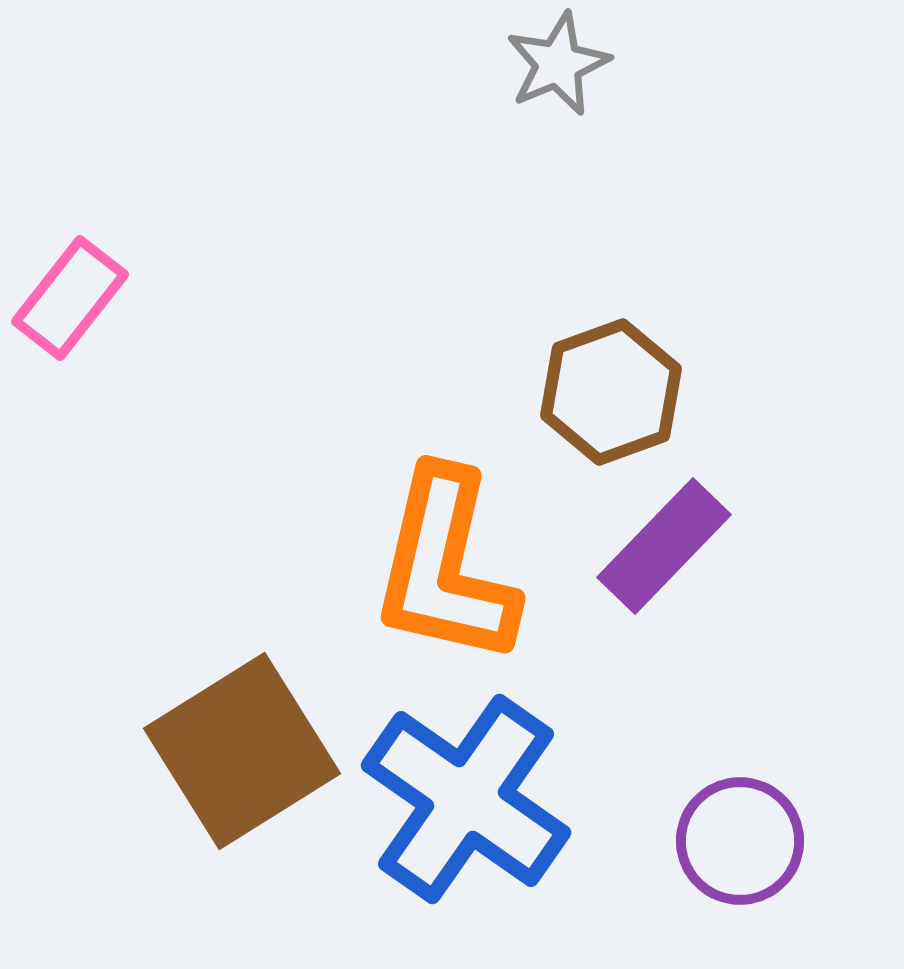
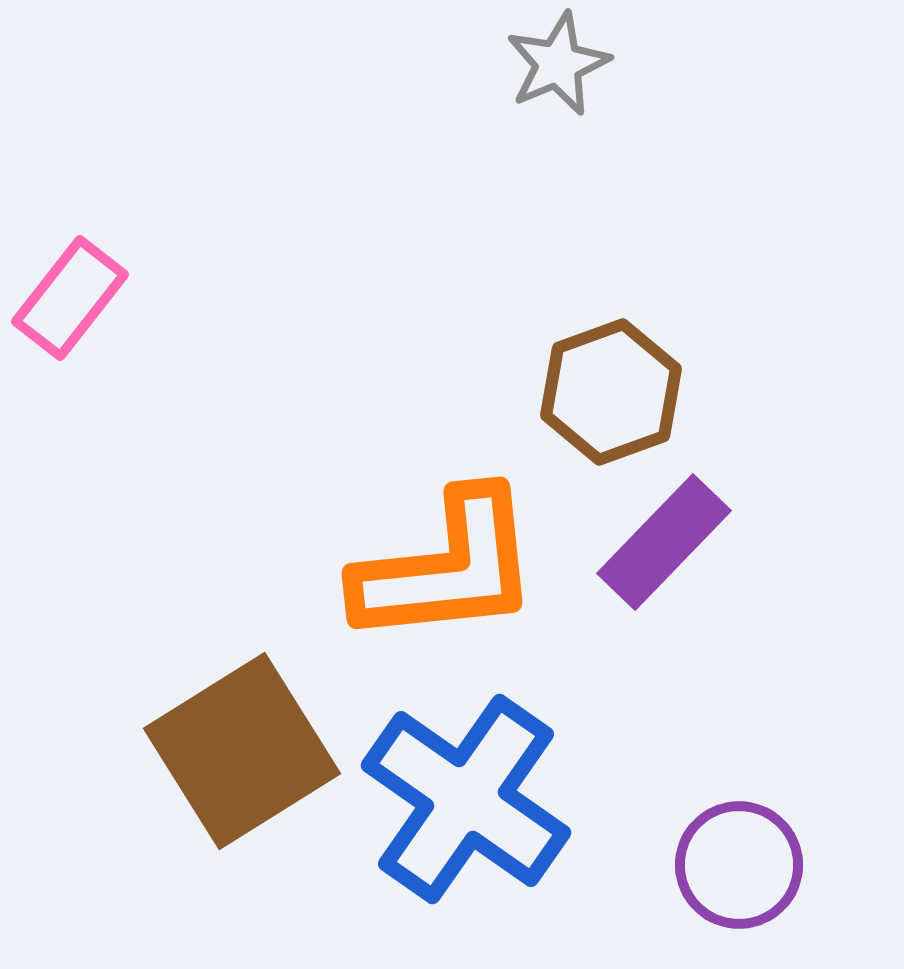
purple rectangle: moved 4 px up
orange L-shape: moved 2 px right, 1 px down; rotated 109 degrees counterclockwise
purple circle: moved 1 px left, 24 px down
